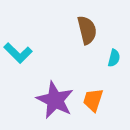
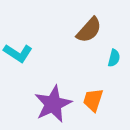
brown semicircle: moved 2 px right; rotated 56 degrees clockwise
cyan L-shape: rotated 12 degrees counterclockwise
purple star: moved 2 px left, 4 px down; rotated 21 degrees clockwise
